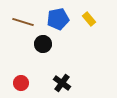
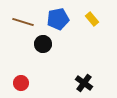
yellow rectangle: moved 3 px right
black cross: moved 22 px right
